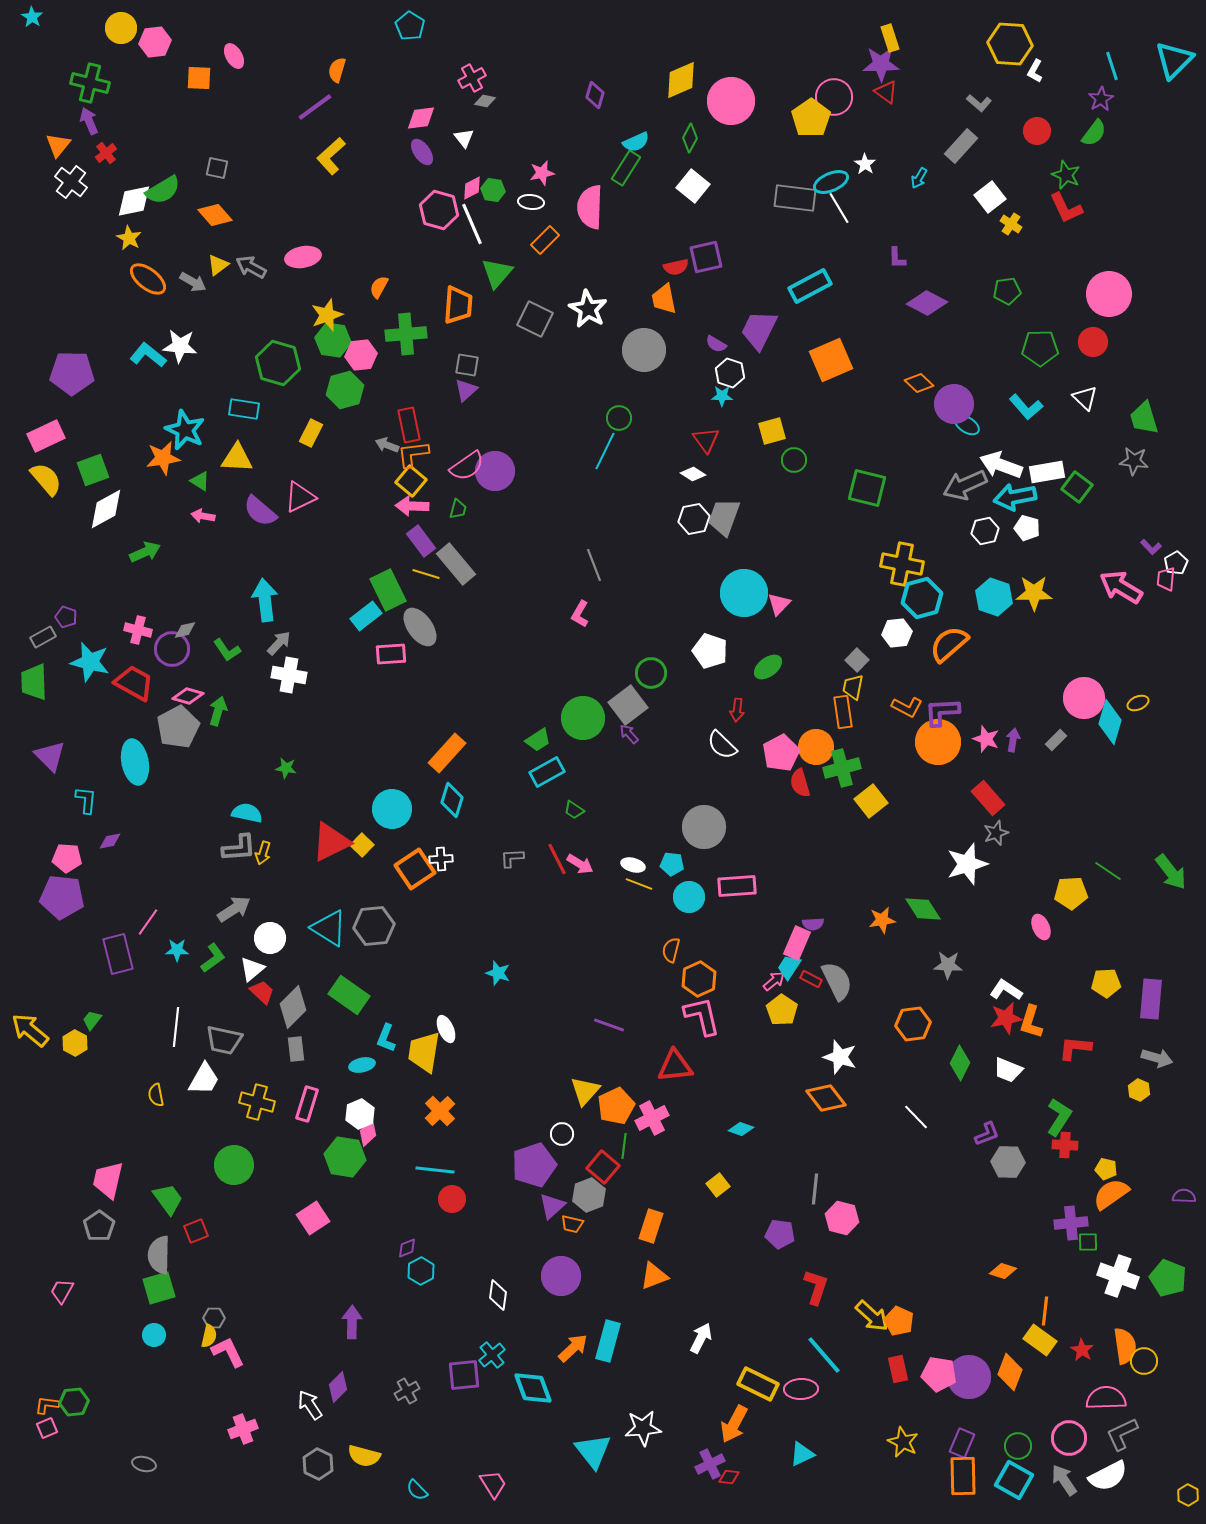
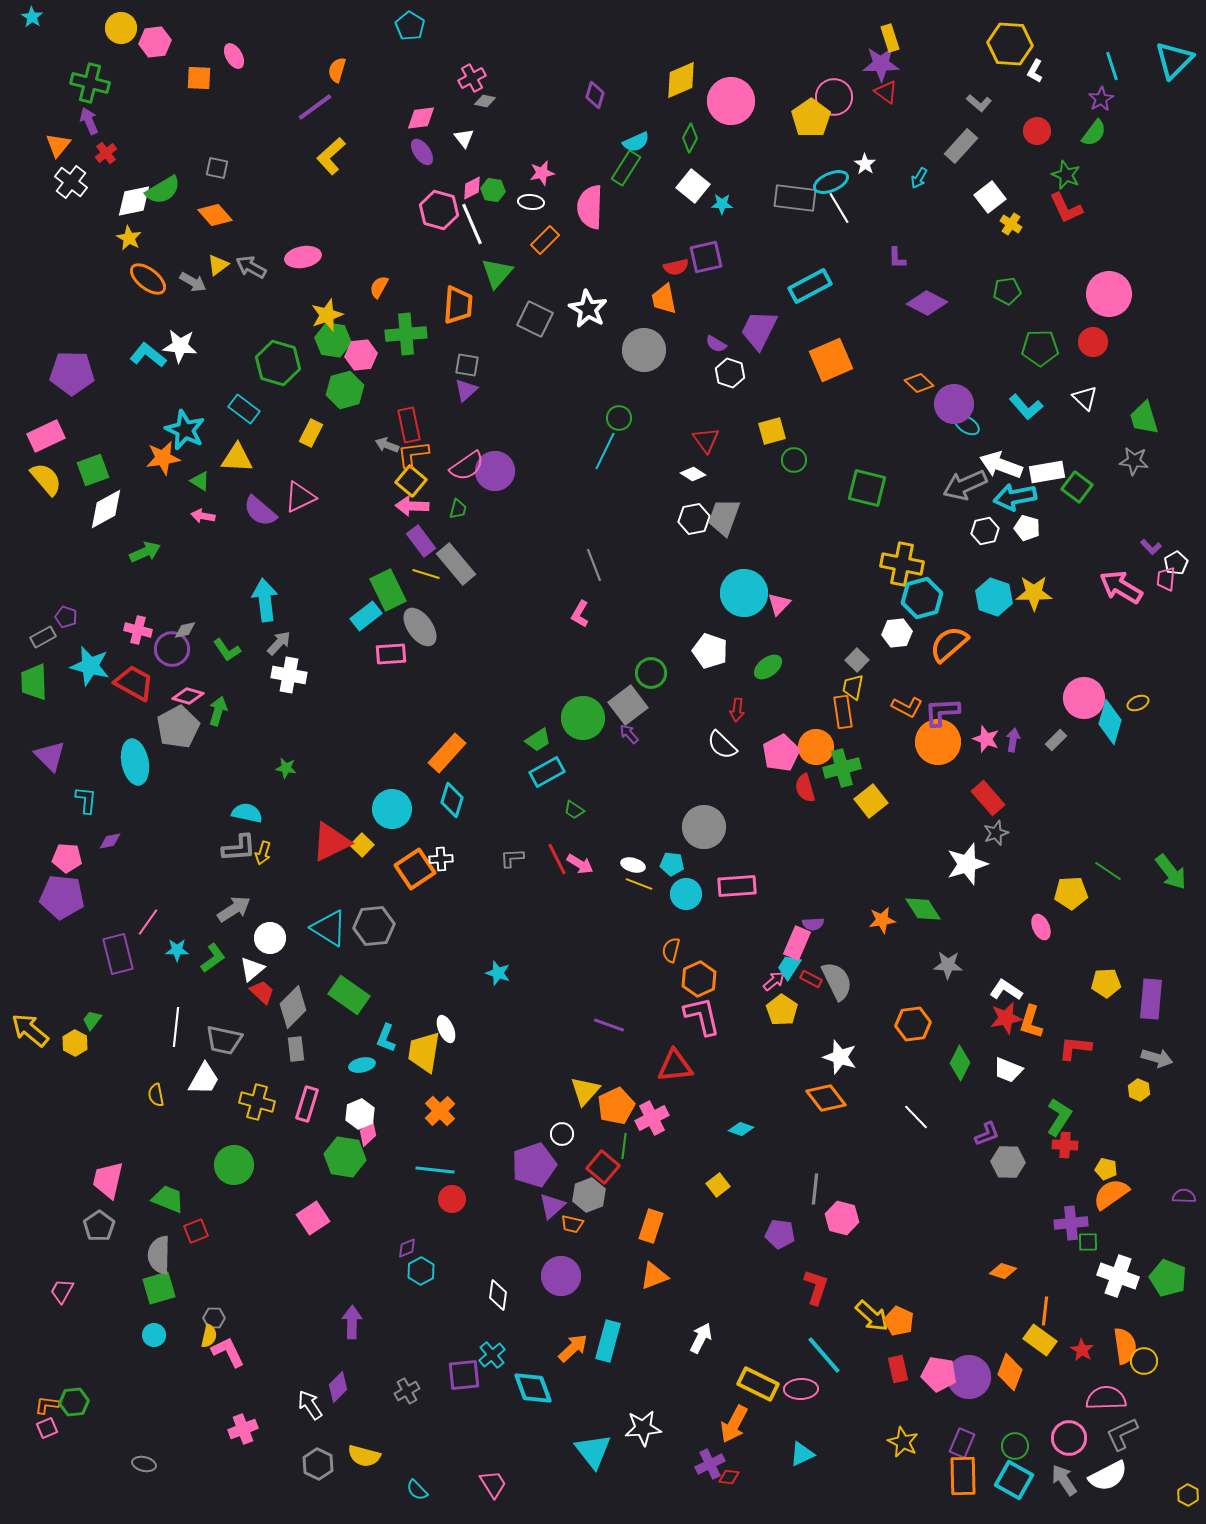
cyan star at (722, 396): moved 192 px up
cyan rectangle at (244, 409): rotated 28 degrees clockwise
cyan star at (90, 662): moved 4 px down
red semicircle at (800, 783): moved 5 px right, 5 px down
cyan circle at (689, 897): moved 3 px left, 3 px up
green trapezoid at (168, 1199): rotated 32 degrees counterclockwise
green circle at (1018, 1446): moved 3 px left
